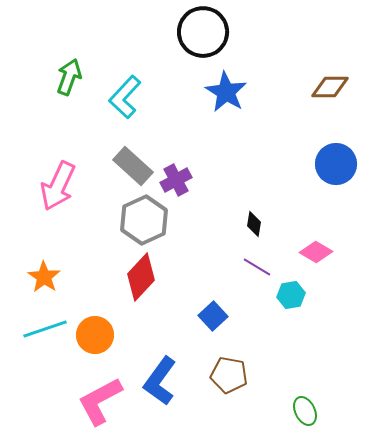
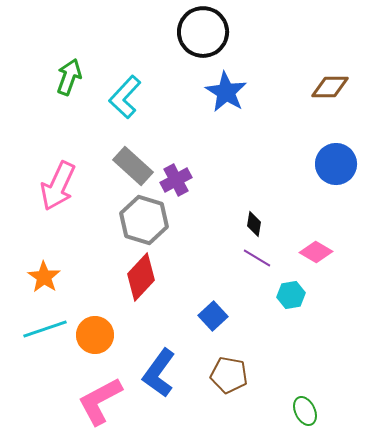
gray hexagon: rotated 18 degrees counterclockwise
purple line: moved 9 px up
blue L-shape: moved 1 px left, 8 px up
